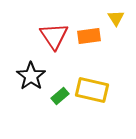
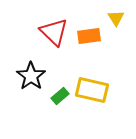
red triangle: moved 4 px up; rotated 12 degrees counterclockwise
